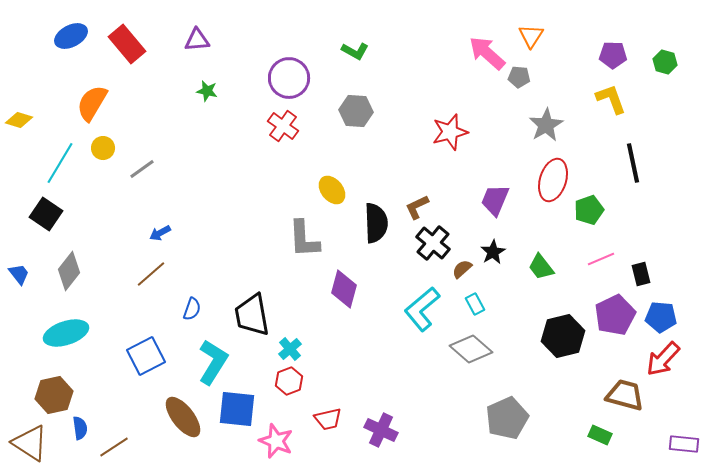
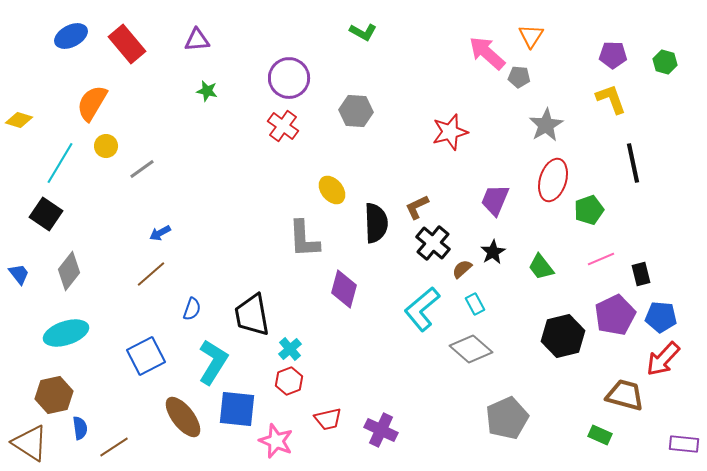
green L-shape at (355, 51): moved 8 px right, 19 px up
yellow circle at (103, 148): moved 3 px right, 2 px up
